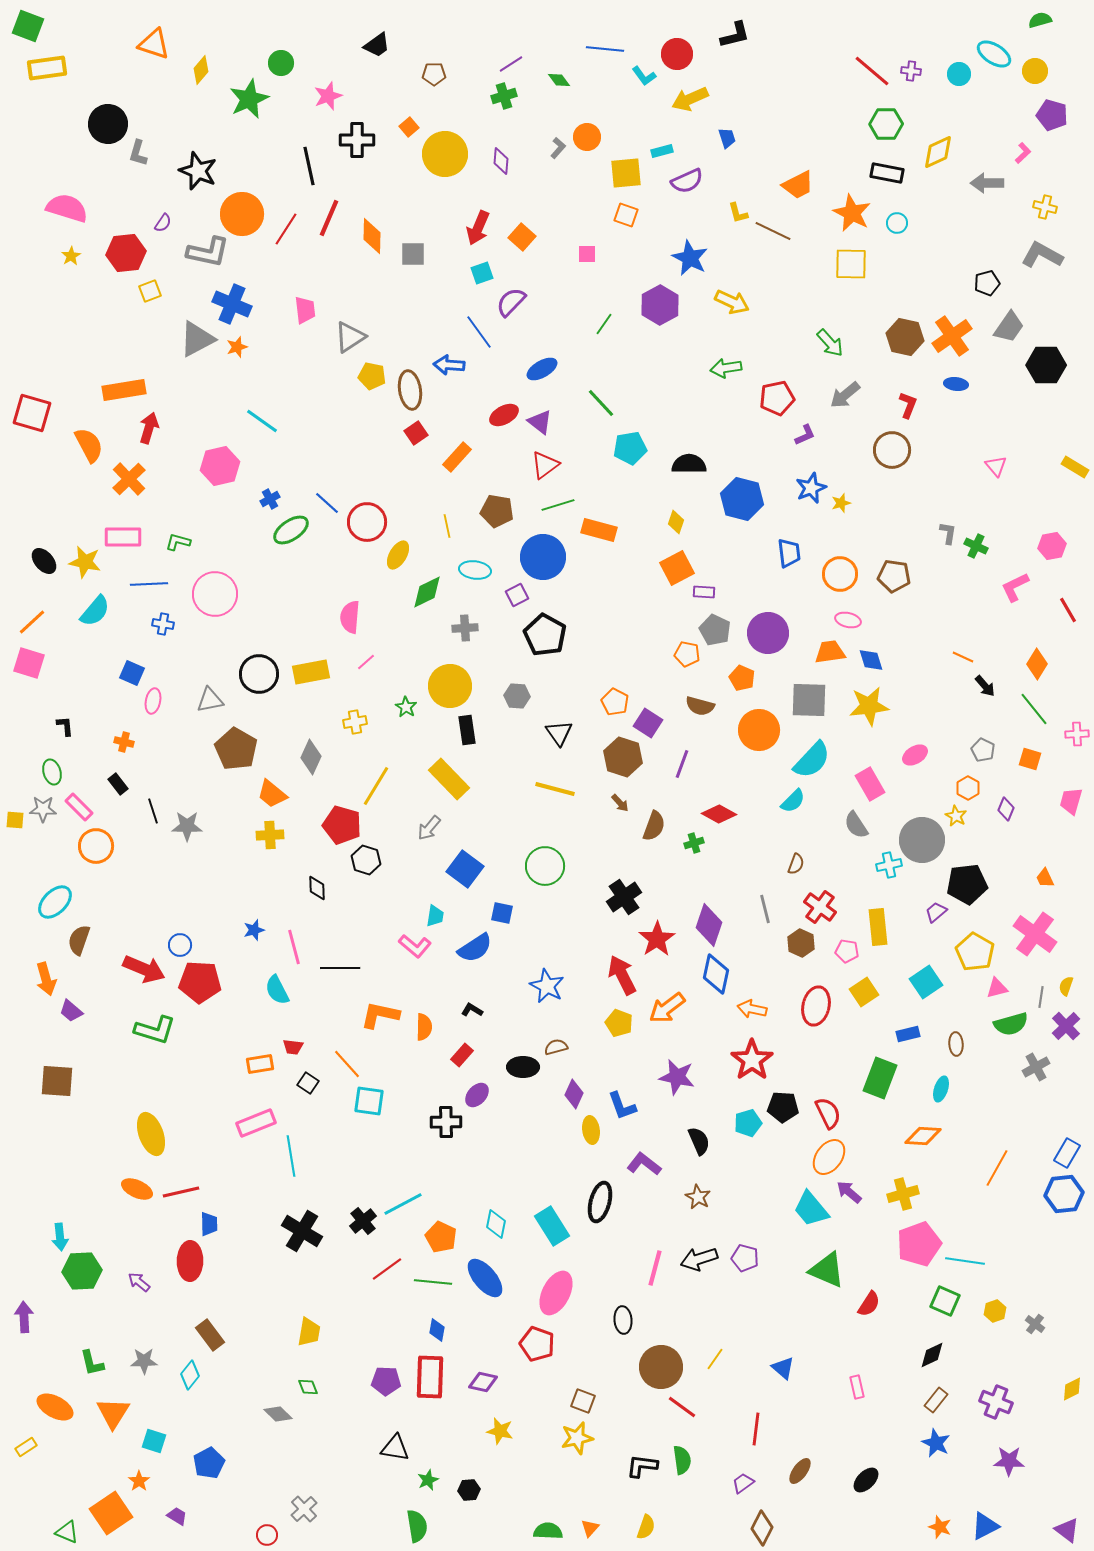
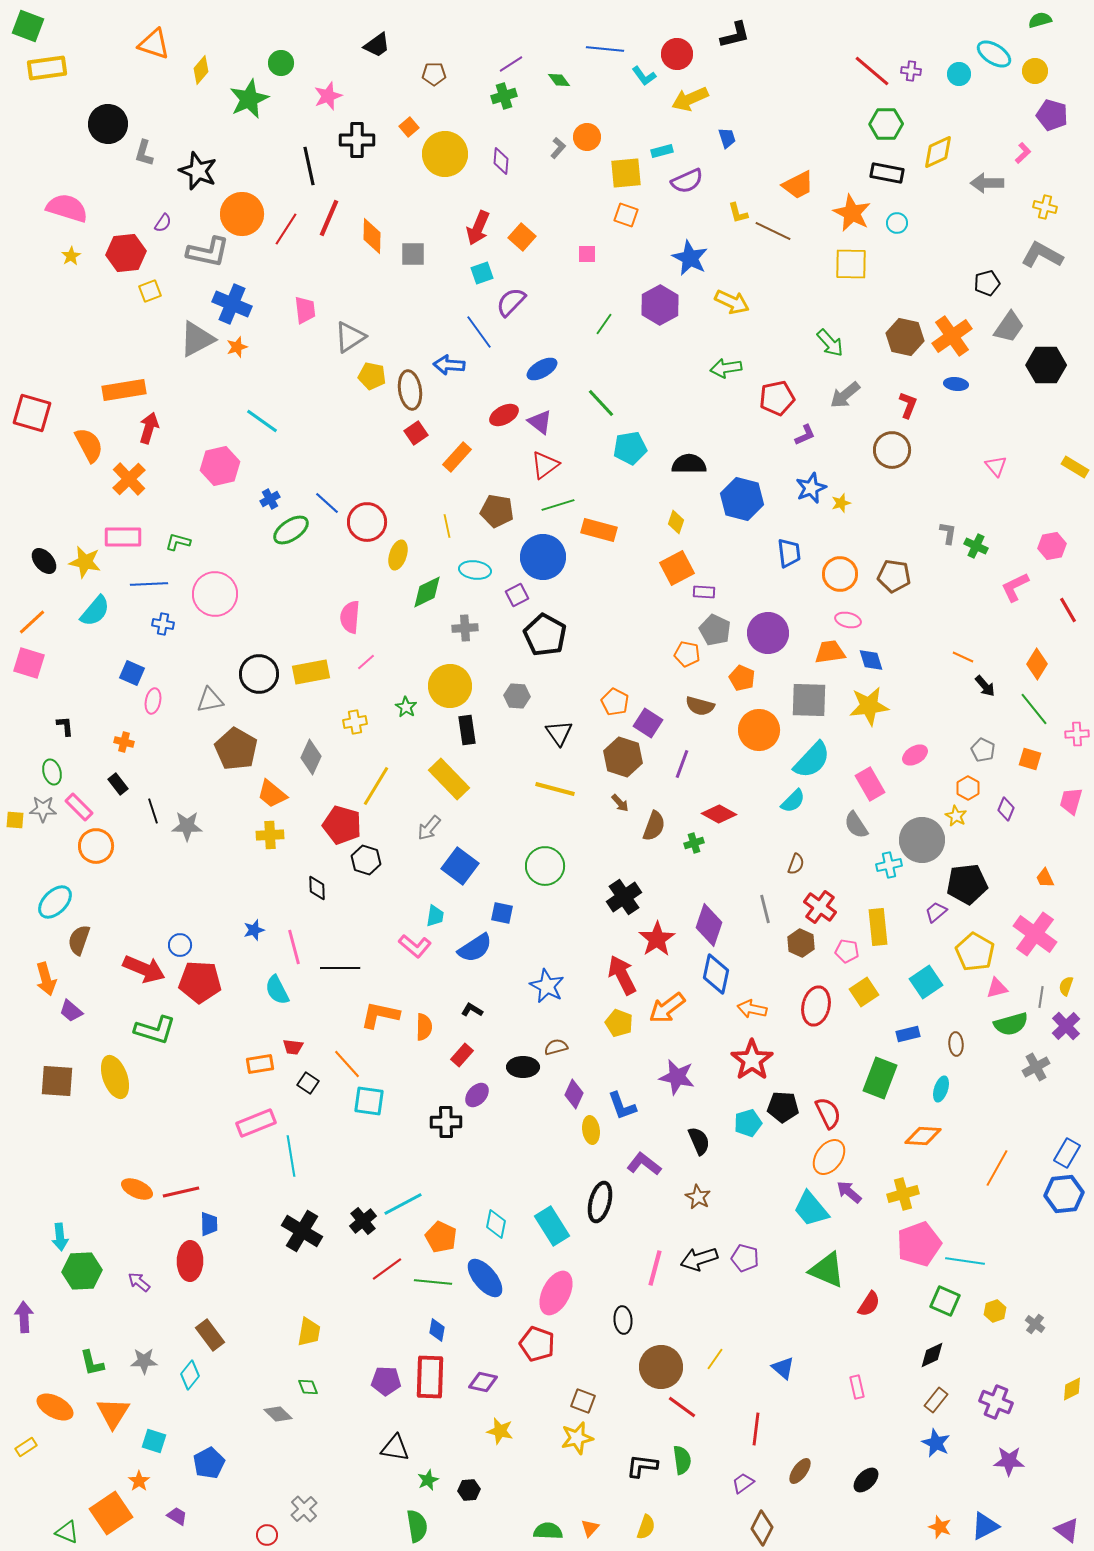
gray L-shape at (138, 153): moved 6 px right
yellow ellipse at (398, 555): rotated 12 degrees counterclockwise
blue square at (465, 869): moved 5 px left, 3 px up
yellow ellipse at (151, 1134): moved 36 px left, 57 px up
